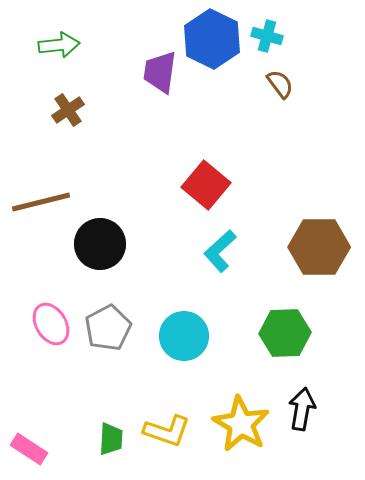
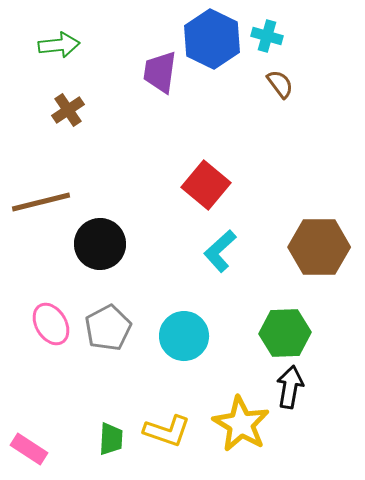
black arrow: moved 12 px left, 22 px up
